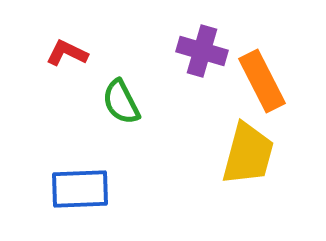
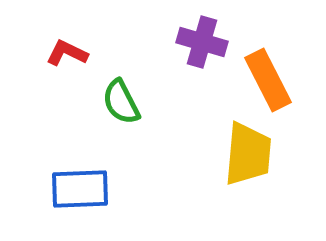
purple cross: moved 9 px up
orange rectangle: moved 6 px right, 1 px up
yellow trapezoid: rotated 10 degrees counterclockwise
